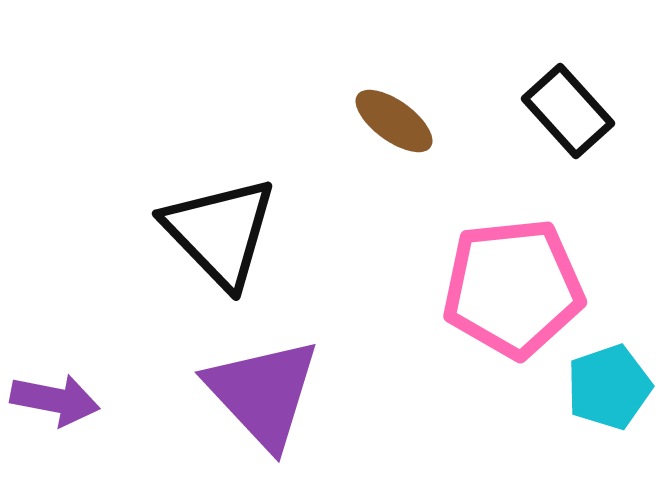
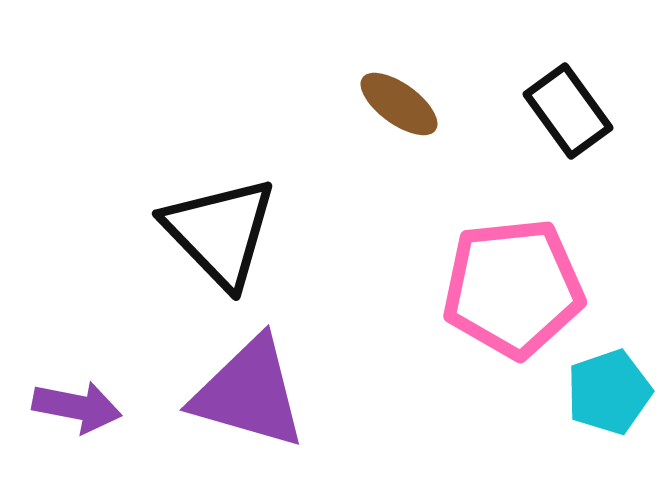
black rectangle: rotated 6 degrees clockwise
brown ellipse: moved 5 px right, 17 px up
cyan pentagon: moved 5 px down
purple triangle: moved 14 px left; rotated 31 degrees counterclockwise
purple arrow: moved 22 px right, 7 px down
